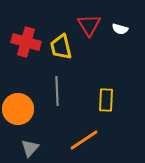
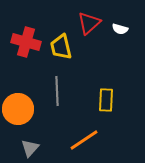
red triangle: moved 2 px up; rotated 20 degrees clockwise
